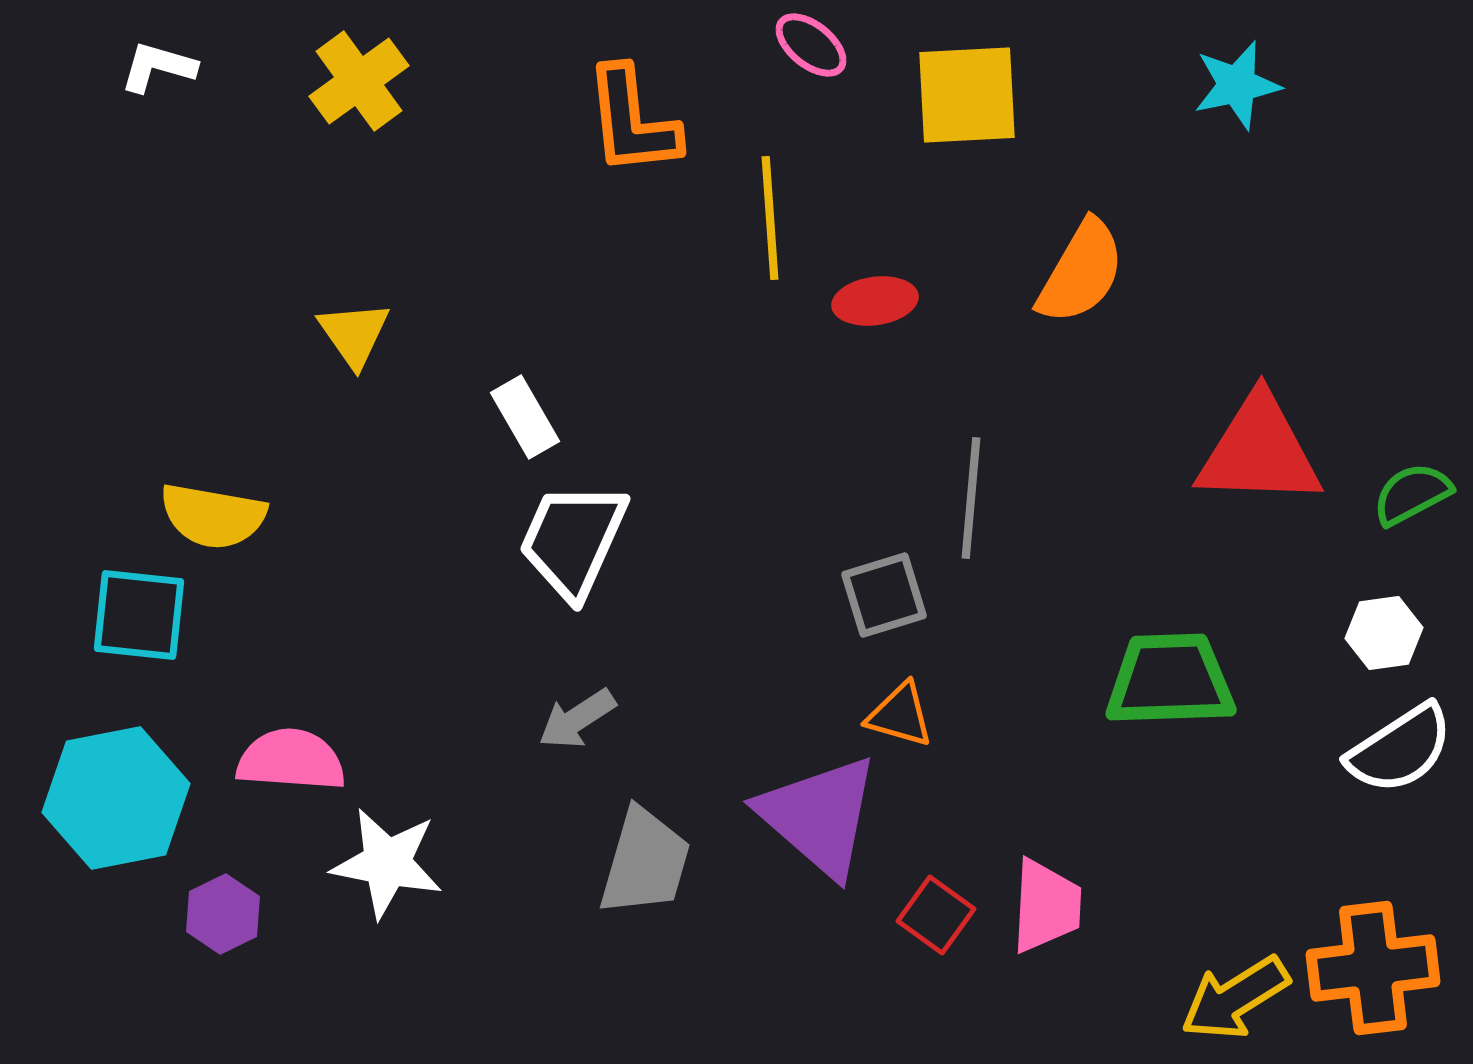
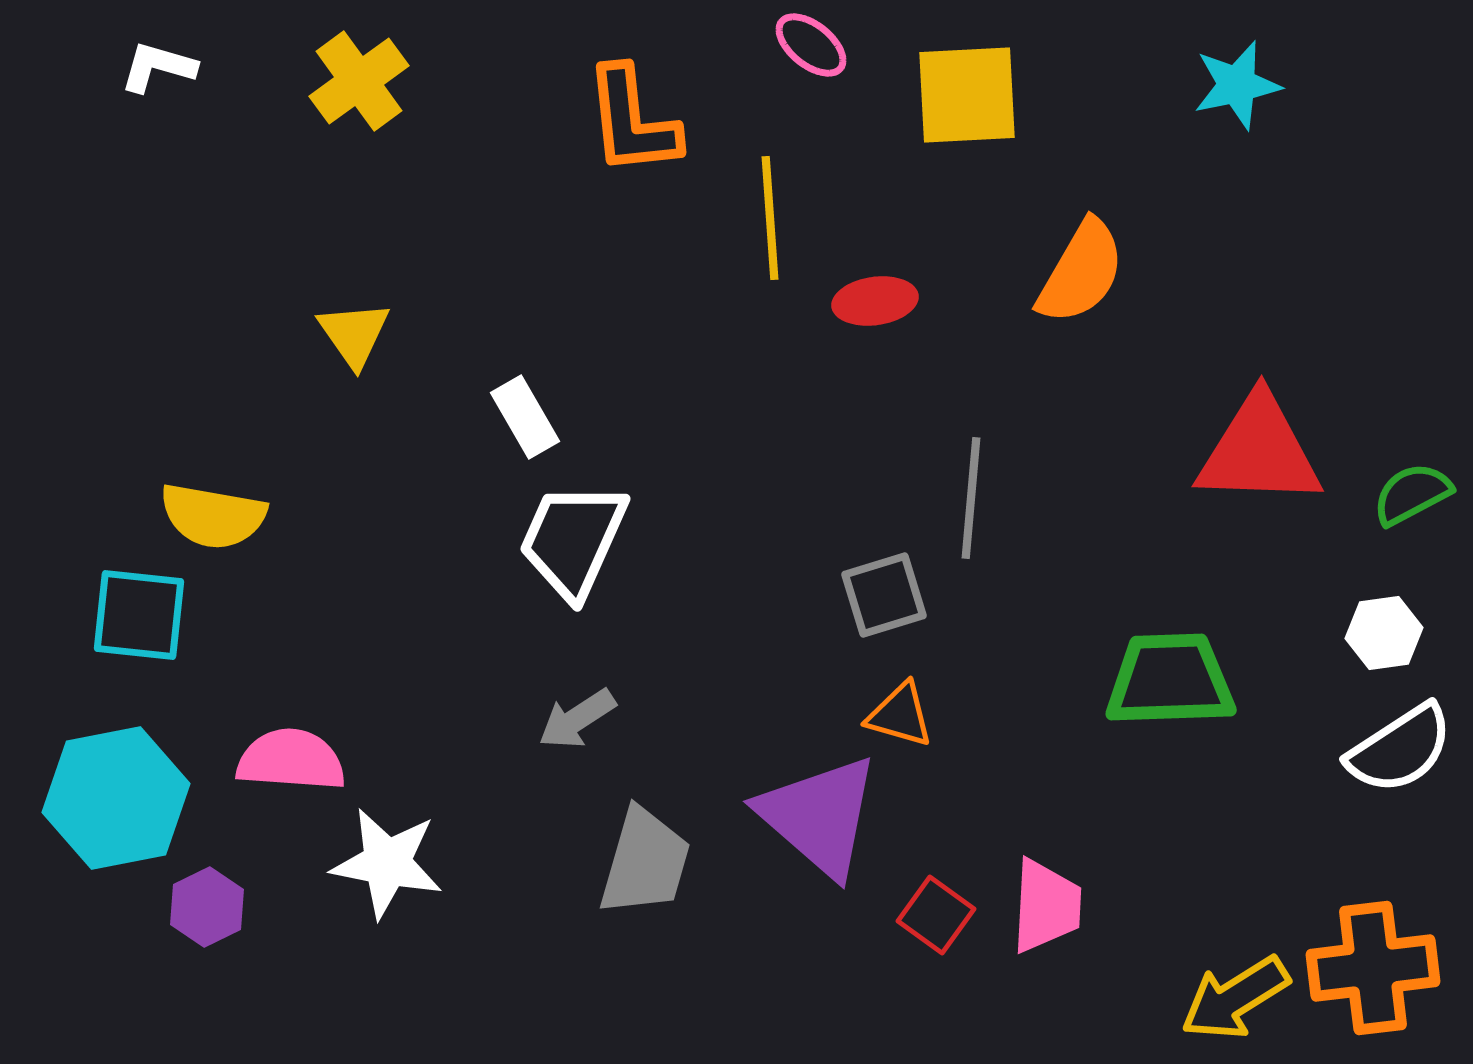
purple hexagon: moved 16 px left, 7 px up
